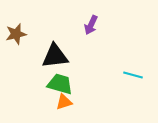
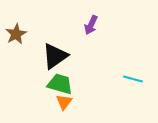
brown star: rotated 15 degrees counterclockwise
black triangle: rotated 28 degrees counterclockwise
cyan line: moved 4 px down
orange triangle: rotated 36 degrees counterclockwise
